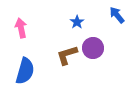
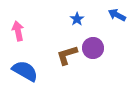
blue arrow: rotated 24 degrees counterclockwise
blue star: moved 3 px up
pink arrow: moved 3 px left, 3 px down
blue semicircle: rotated 76 degrees counterclockwise
